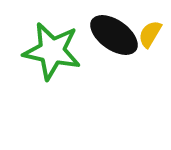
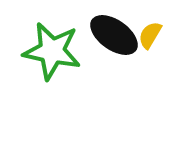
yellow semicircle: moved 1 px down
